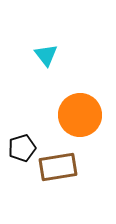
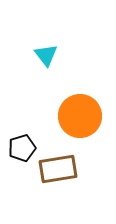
orange circle: moved 1 px down
brown rectangle: moved 2 px down
